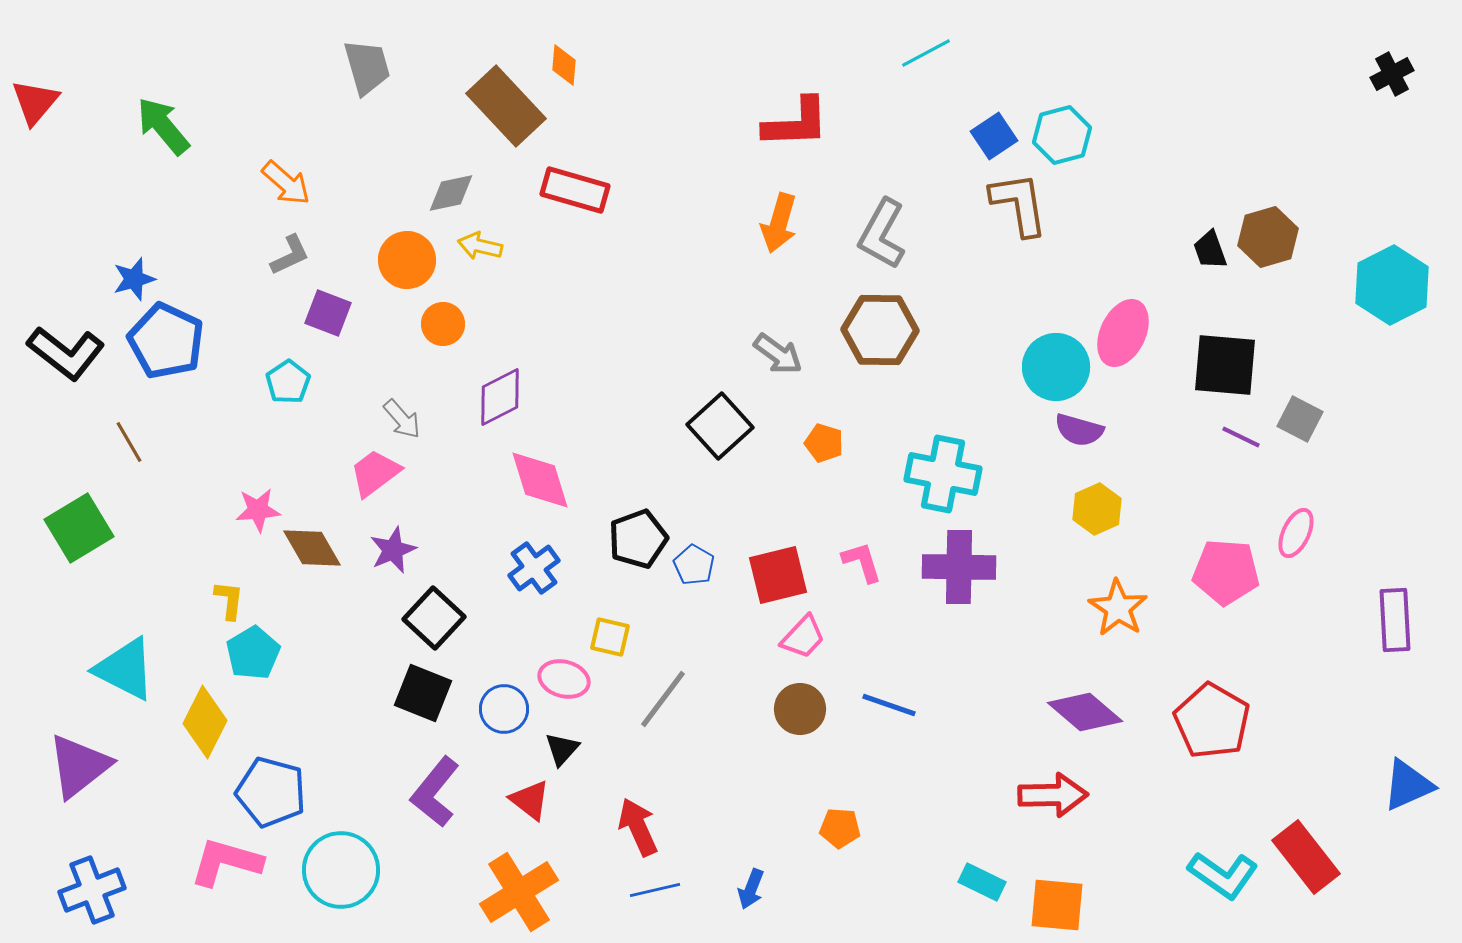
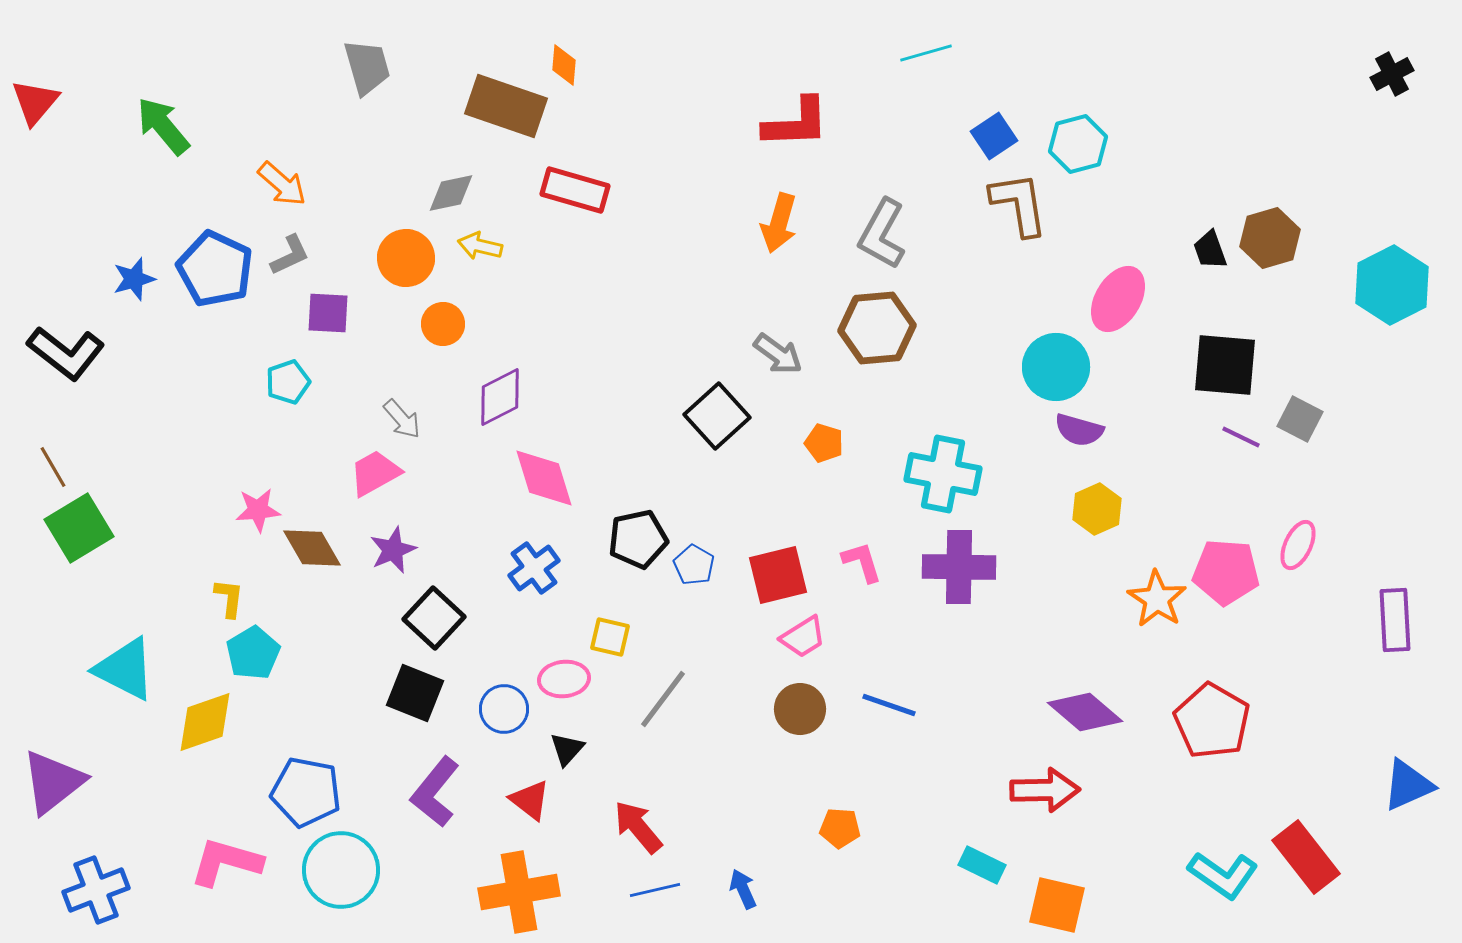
cyan line at (926, 53): rotated 12 degrees clockwise
brown rectangle at (506, 106): rotated 28 degrees counterclockwise
cyan hexagon at (1062, 135): moved 16 px right, 9 px down
orange arrow at (286, 183): moved 4 px left, 1 px down
brown hexagon at (1268, 237): moved 2 px right, 1 px down
orange circle at (407, 260): moved 1 px left, 2 px up
purple square at (328, 313): rotated 18 degrees counterclockwise
brown hexagon at (880, 330): moved 3 px left, 2 px up; rotated 6 degrees counterclockwise
pink ellipse at (1123, 333): moved 5 px left, 34 px up; rotated 6 degrees clockwise
blue pentagon at (166, 341): moved 49 px right, 72 px up
cyan pentagon at (288, 382): rotated 15 degrees clockwise
black square at (720, 426): moved 3 px left, 10 px up
brown line at (129, 442): moved 76 px left, 25 px down
pink trapezoid at (375, 473): rotated 8 degrees clockwise
pink diamond at (540, 480): moved 4 px right, 2 px up
pink ellipse at (1296, 533): moved 2 px right, 12 px down
black pentagon at (638, 539): rotated 8 degrees clockwise
yellow L-shape at (229, 600): moved 2 px up
orange star at (1118, 608): moved 39 px right, 9 px up
pink trapezoid at (803, 637): rotated 15 degrees clockwise
pink ellipse at (564, 679): rotated 21 degrees counterclockwise
black square at (423, 693): moved 8 px left
yellow diamond at (205, 722): rotated 44 degrees clockwise
black triangle at (562, 749): moved 5 px right
purple triangle at (79, 766): moved 26 px left, 16 px down
blue pentagon at (271, 792): moved 35 px right; rotated 4 degrees counterclockwise
red arrow at (1053, 795): moved 8 px left, 5 px up
red arrow at (638, 827): rotated 16 degrees counterclockwise
cyan rectangle at (982, 882): moved 17 px up
blue arrow at (751, 889): moved 8 px left; rotated 135 degrees clockwise
blue cross at (92, 890): moved 4 px right
orange cross at (519, 892): rotated 22 degrees clockwise
orange square at (1057, 905): rotated 8 degrees clockwise
